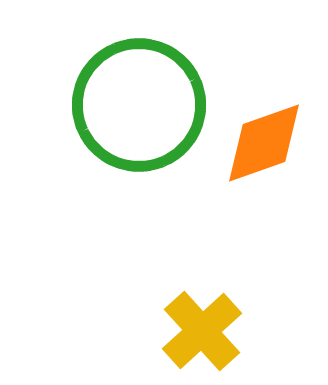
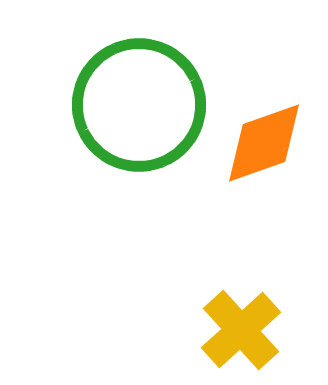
yellow cross: moved 39 px right, 1 px up
